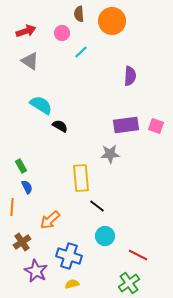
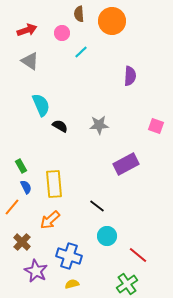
red arrow: moved 1 px right, 1 px up
cyan semicircle: rotated 35 degrees clockwise
purple rectangle: moved 39 px down; rotated 20 degrees counterclockwise
gray star: moved 11 px left, 29 px up
yellow rectangle: moved 27 px left, 6 px down
blue semicircle: moved 1 px left
orange line: rotated 36 degrees clockwise
cyan circle: moved 2 px right
brown cross: rotated 12 degrees counterclockwise
red line: rotated 12 degrees clockwise
green cross: moved 2 px left, 1 px down
